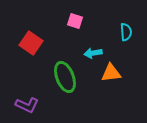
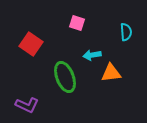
pink square: moved 2 px right, 2 px down
red square: moved 1 px down
cyan arrow: moved 1 px left, 2 px down
